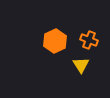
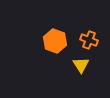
orange hexagon: rotated 15 degrees counterclockwise
